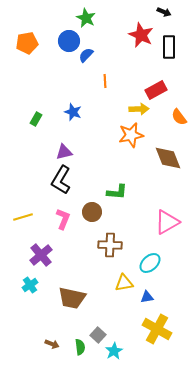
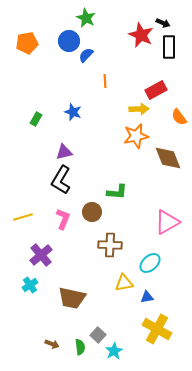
black arrow: moved 1 px left, 11 px down
orange star: moved 5 px right, 1 px down
